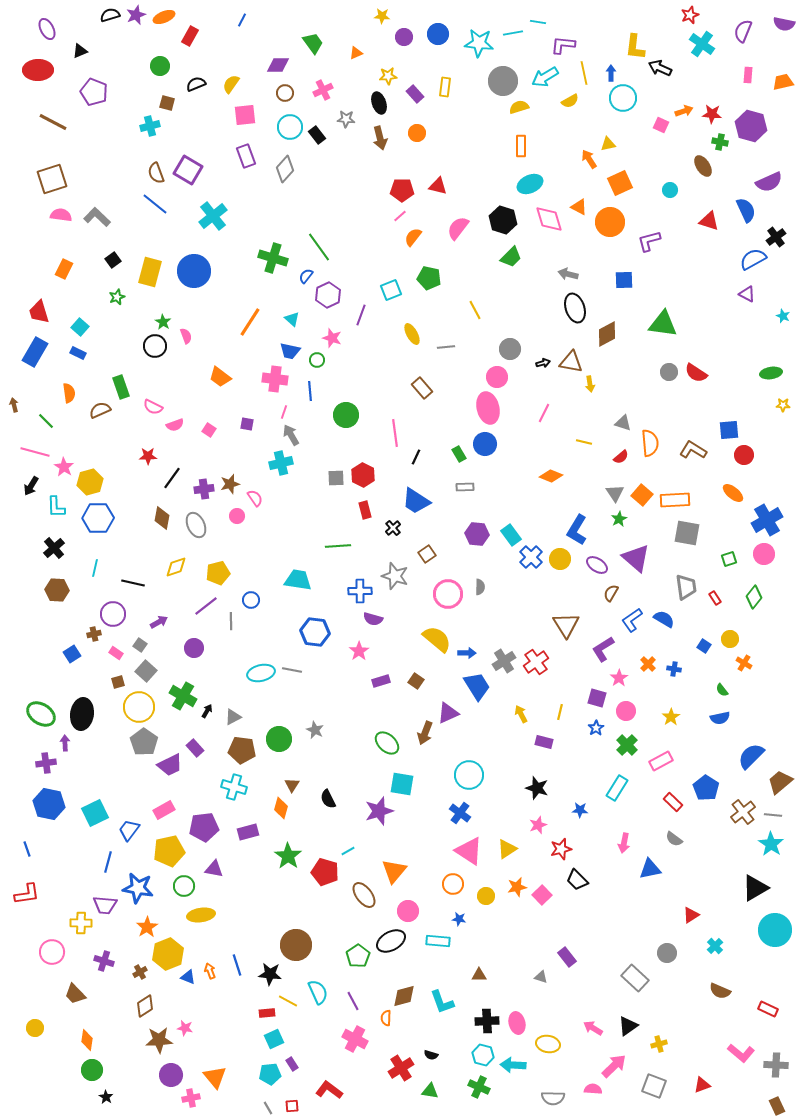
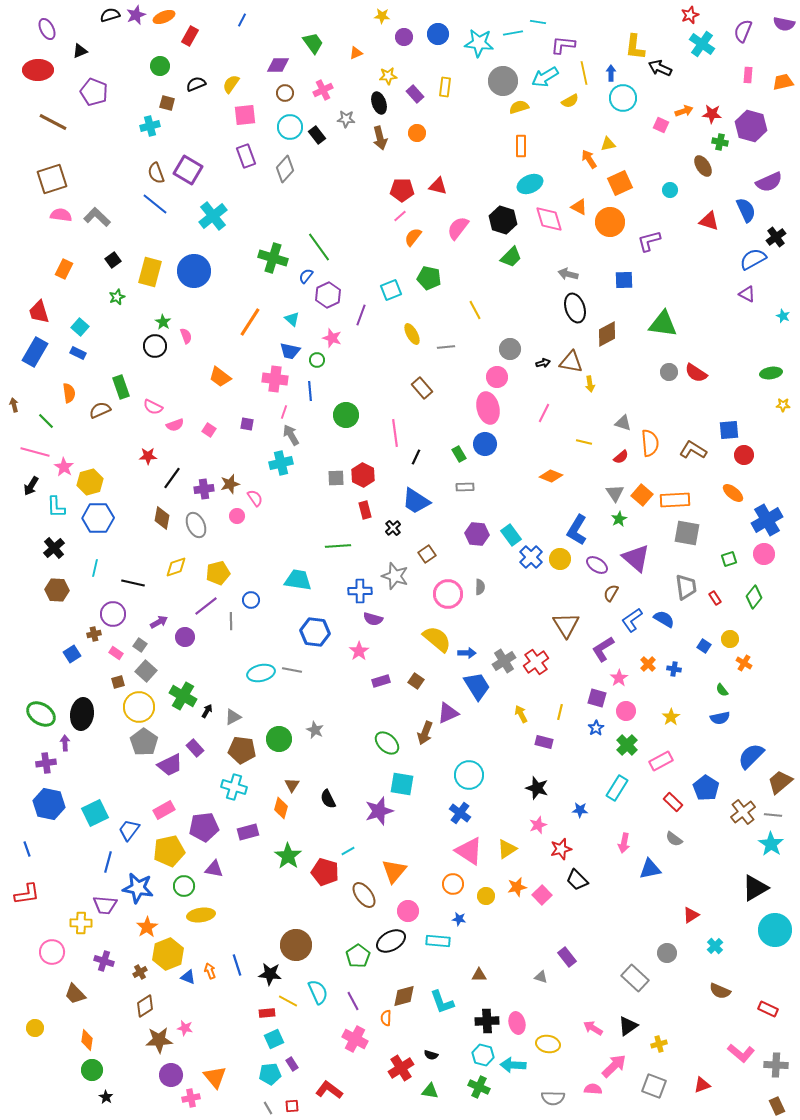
purple circle at (194, 648): moved 9 px left, 11 px up
